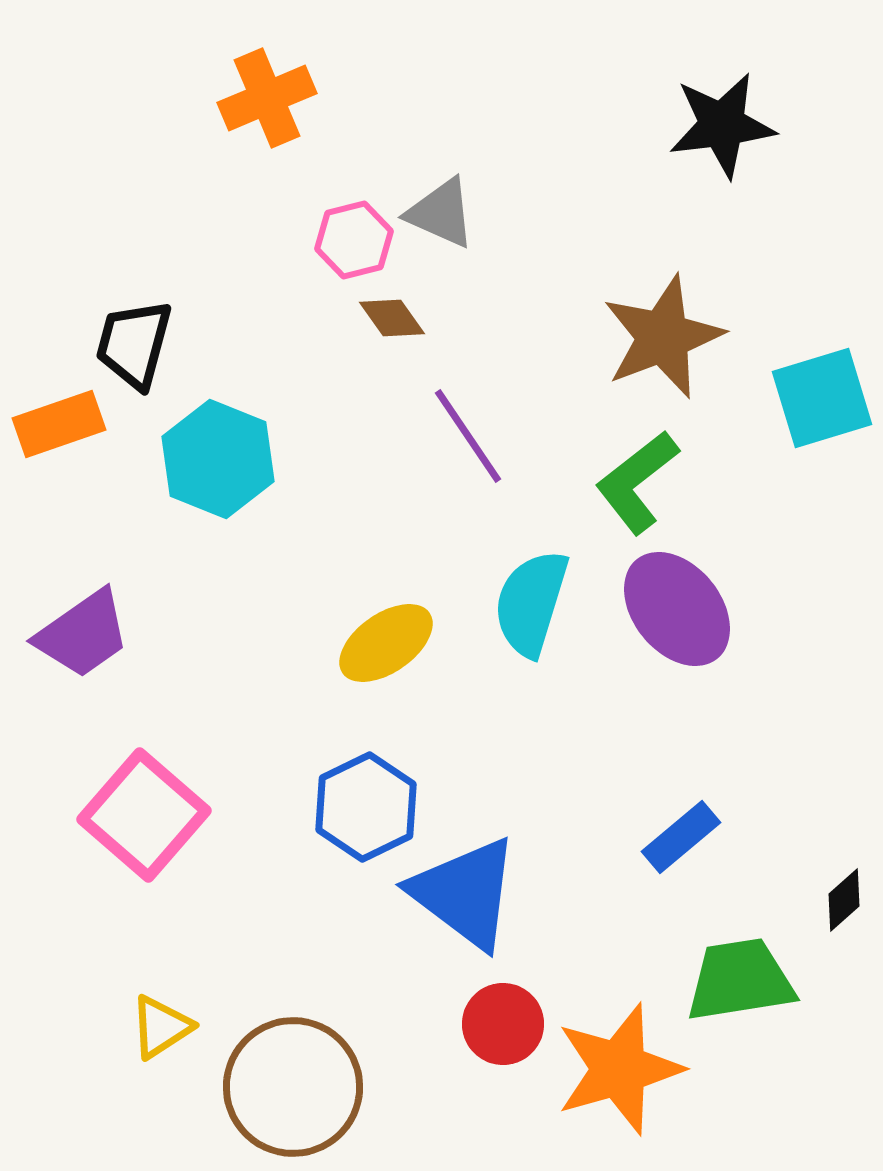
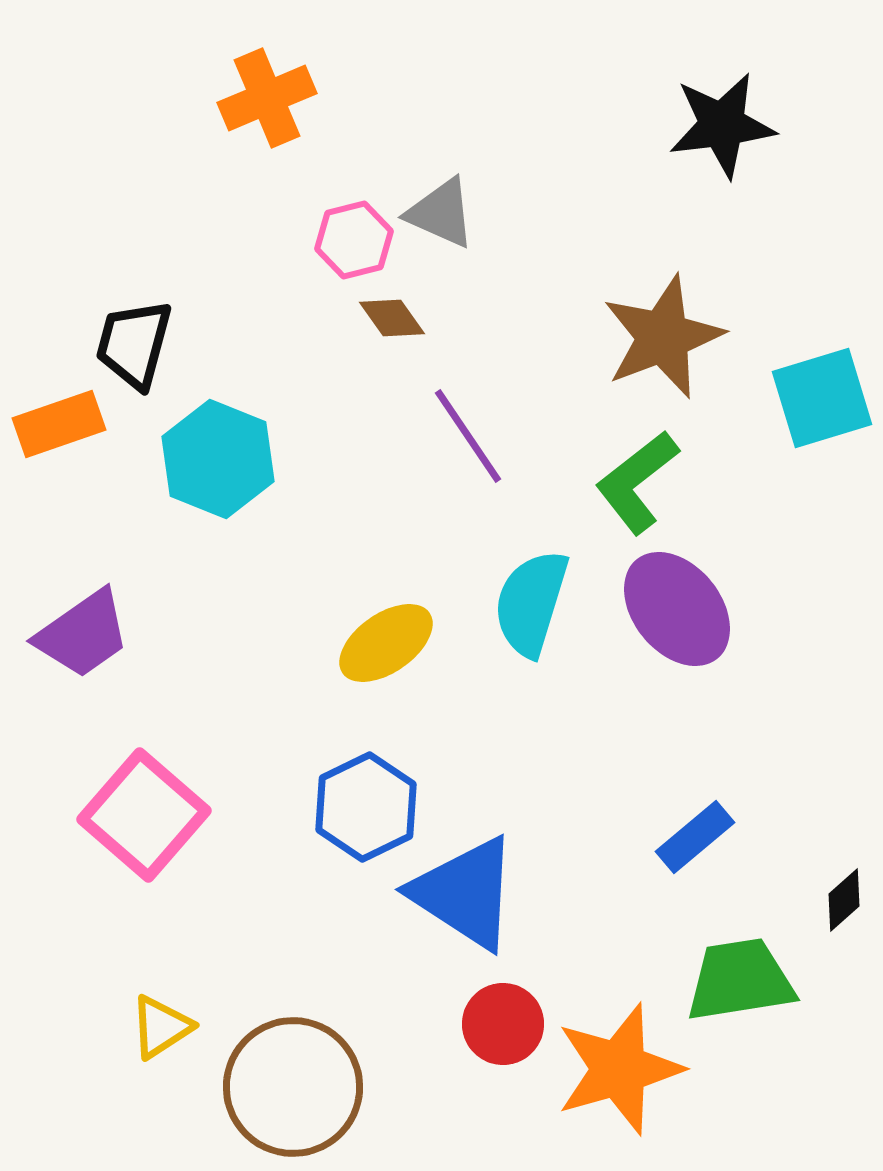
blue rectangle: moved 14 px right
blue triangle: rotated 4 degrees counterclockwise
